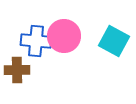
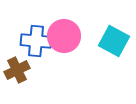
brown cross: rotated 25 degrees counterclockwise
